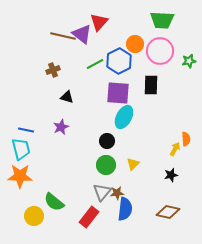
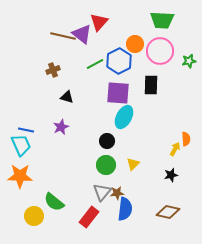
cyan trapezoid: moved 4 px up; rotated 10 degrees counterclockwise
